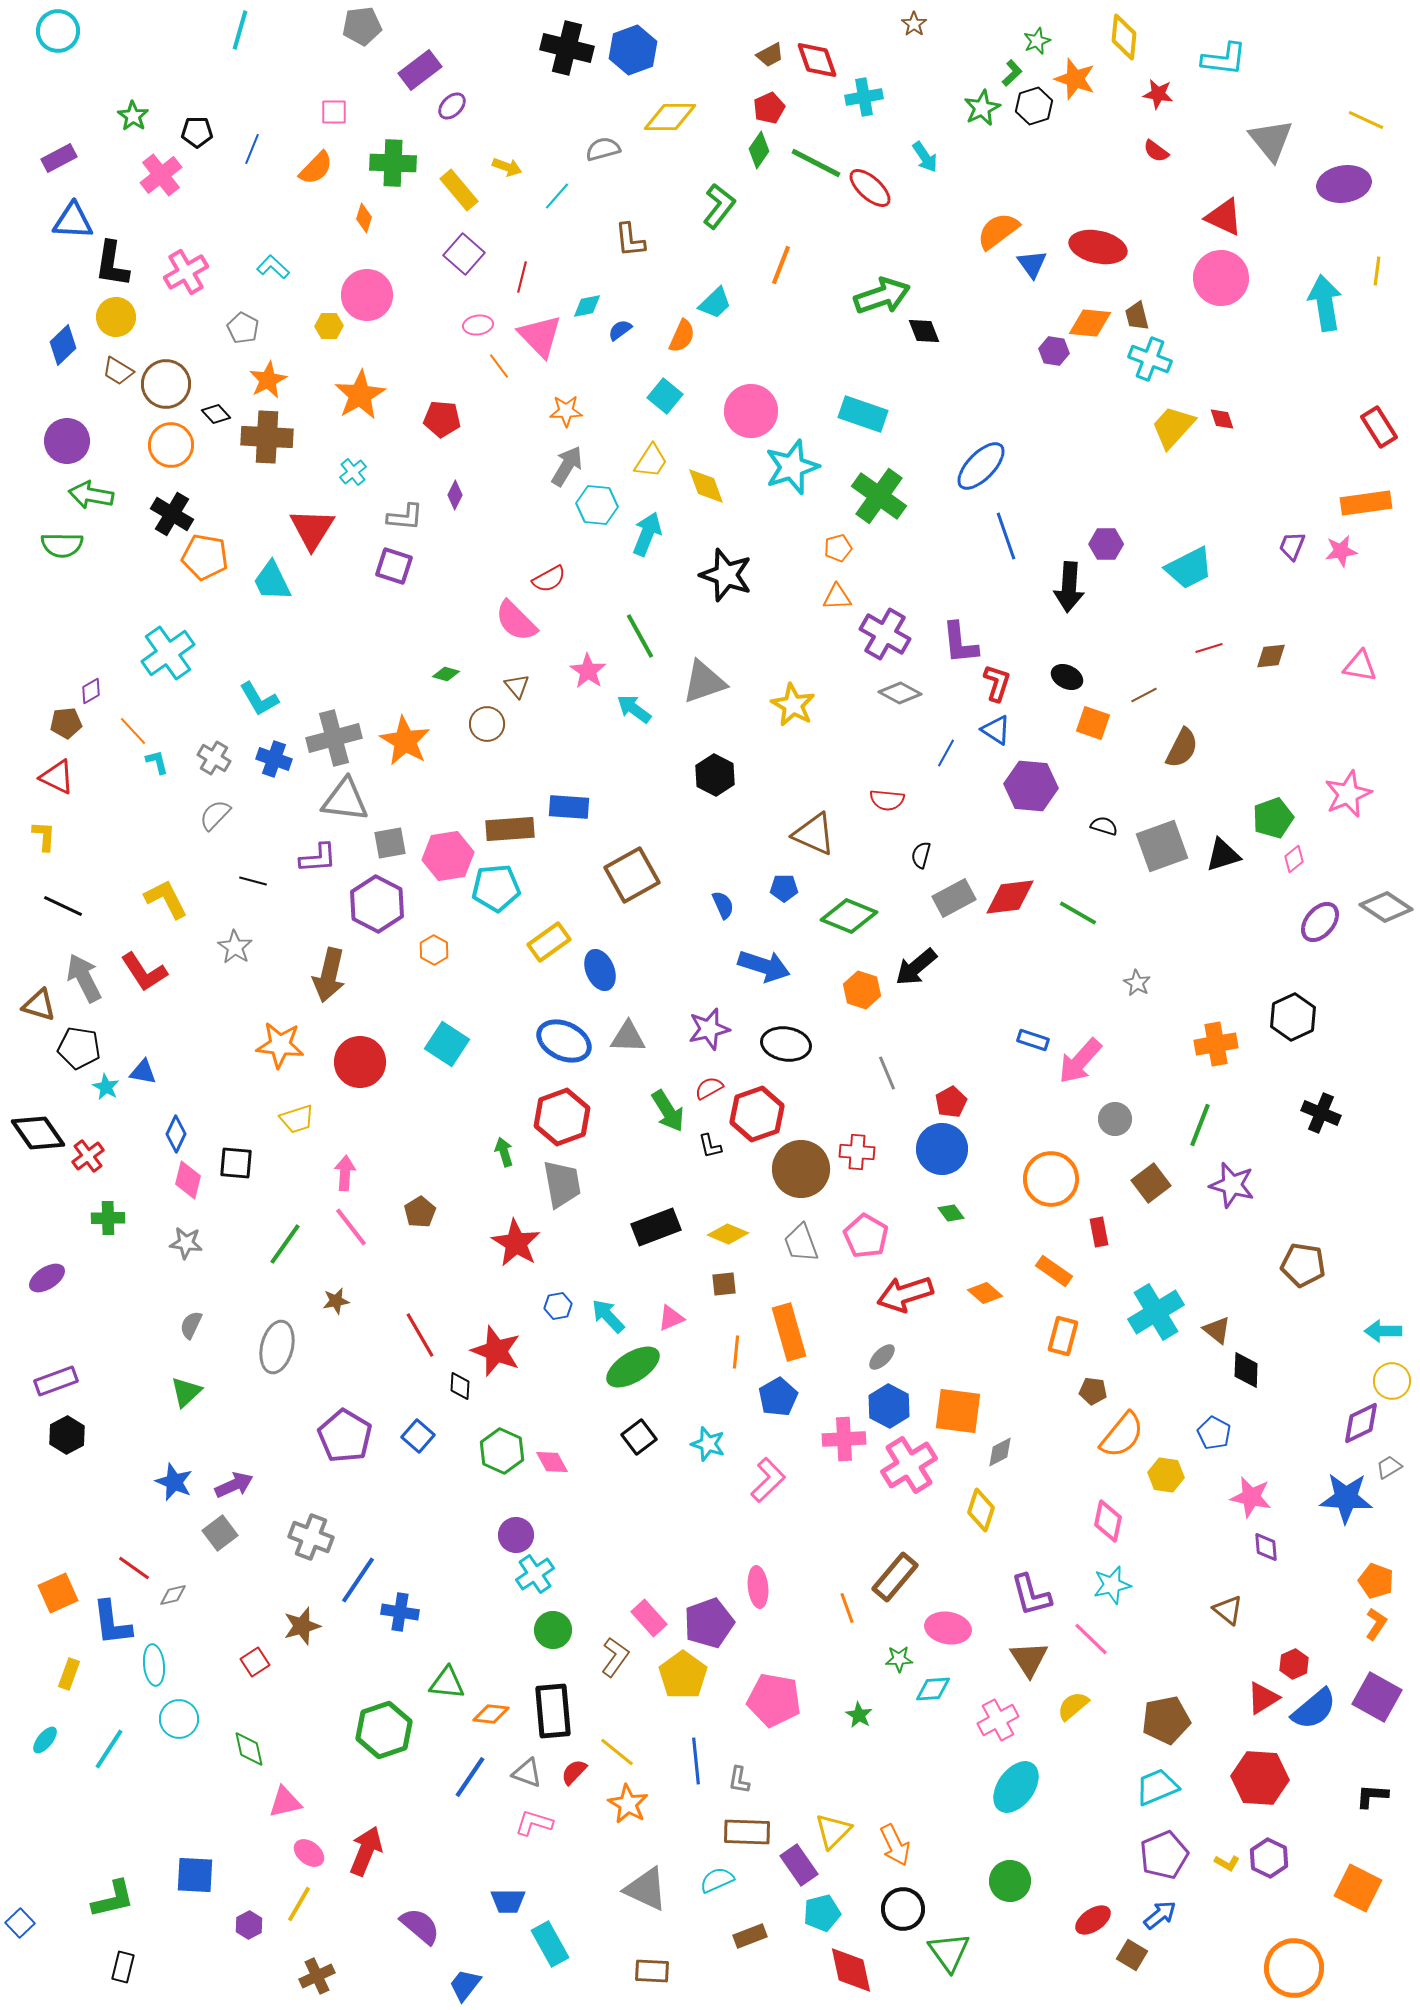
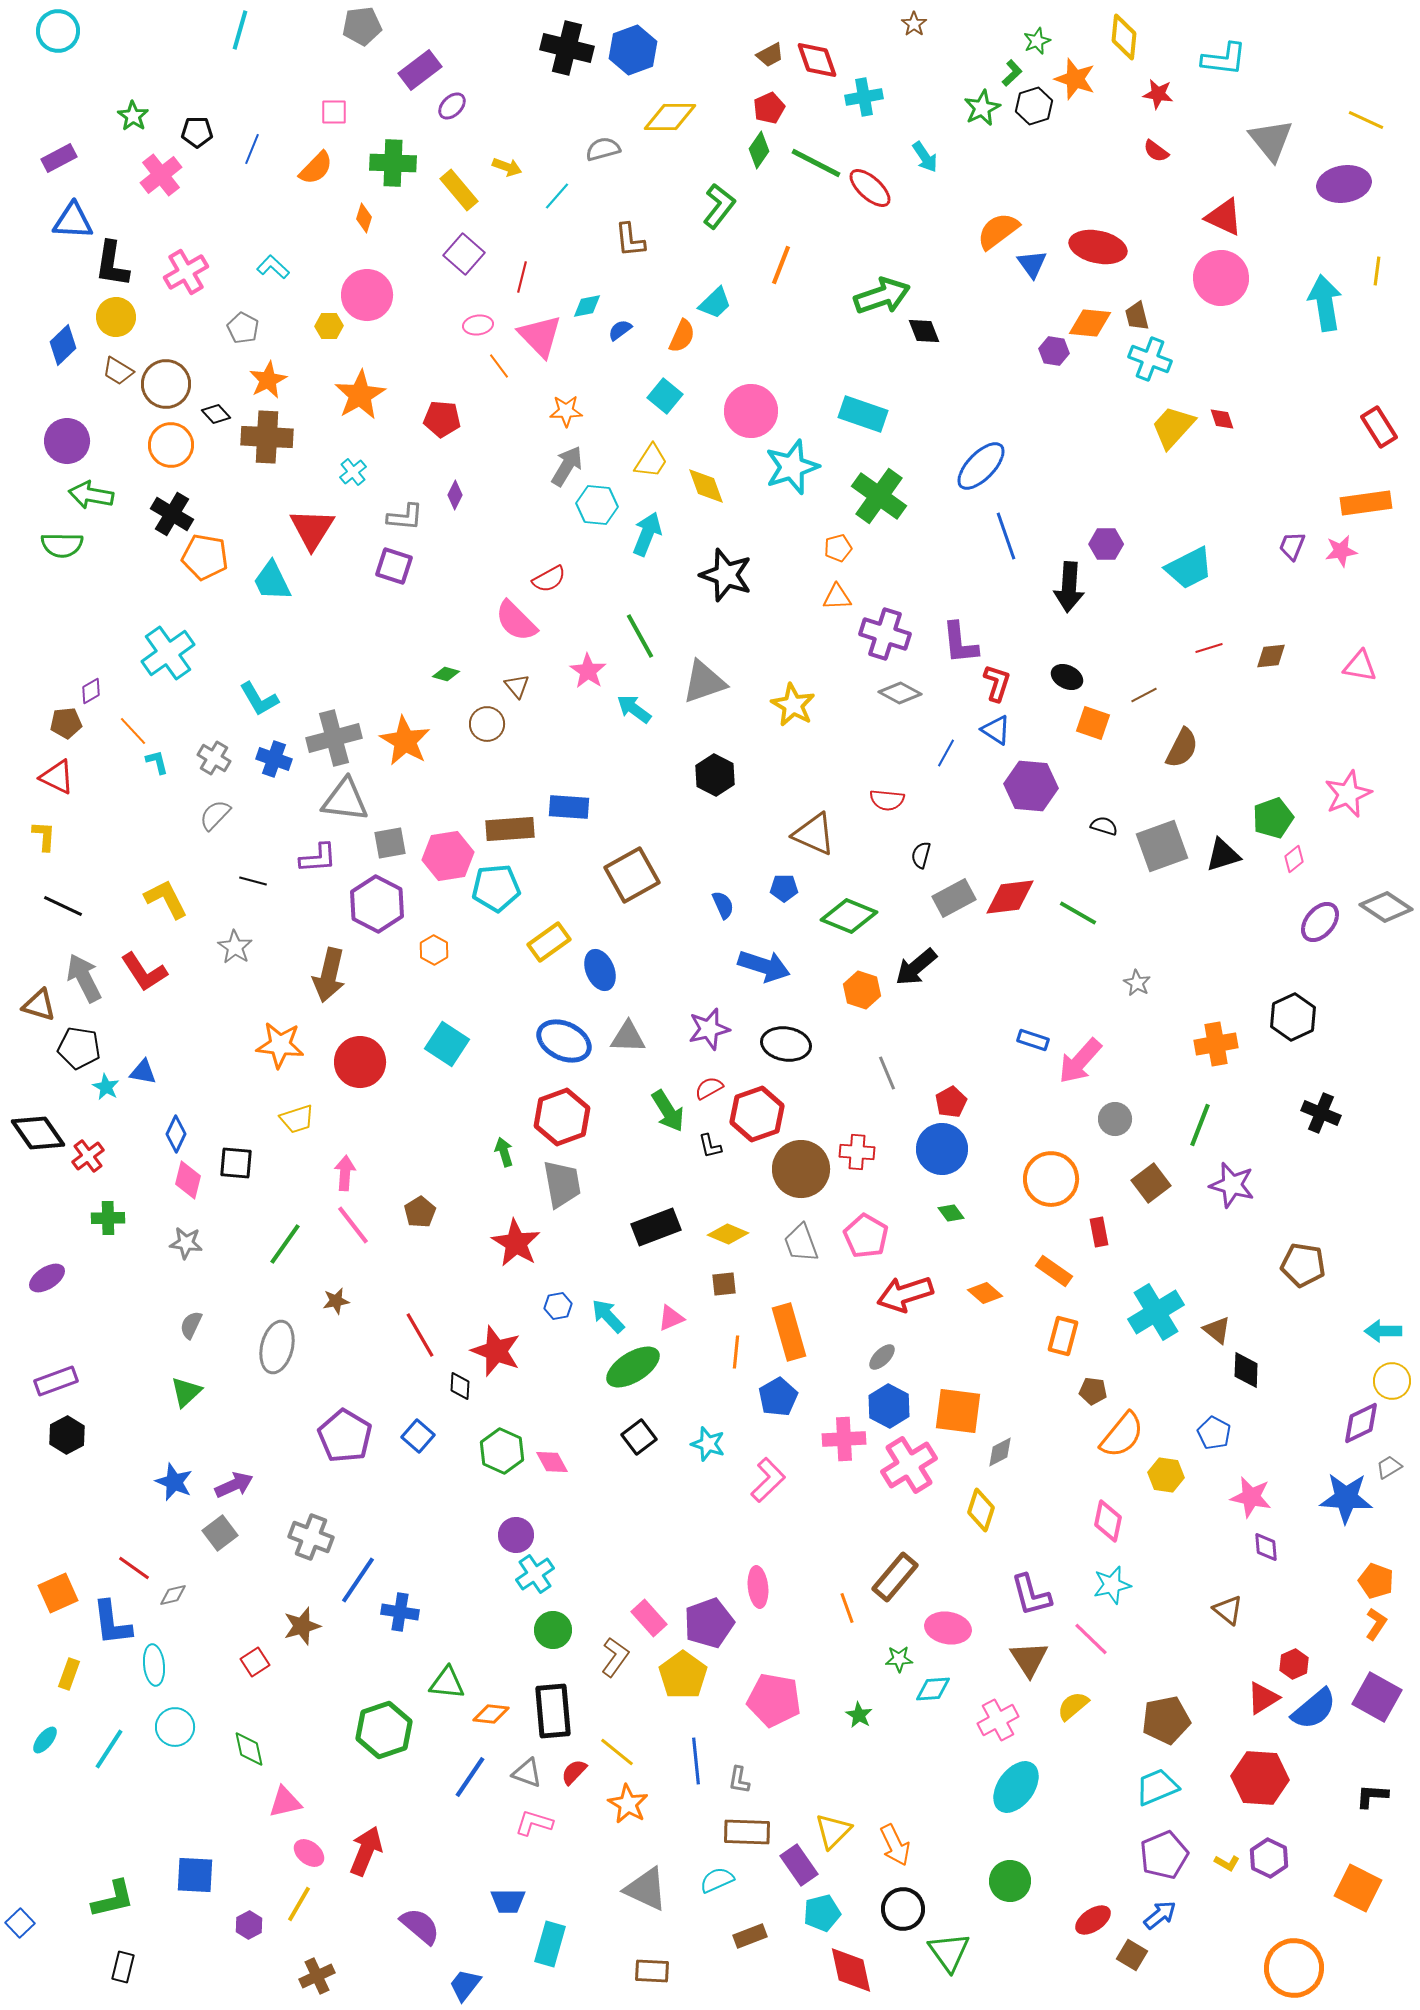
purple cross at (885, 634): rotated 12 degrees counterclockwise
pink line at (351, 1227): moved 2 px right, 2 px up
cyan circle at (179, 1719): moved 4 px left, 8 px down
cyan rectangle at (550, 1944): rotated 45 degrees clockwise
